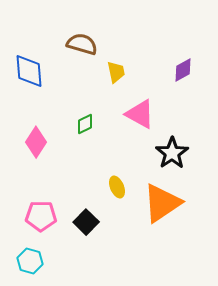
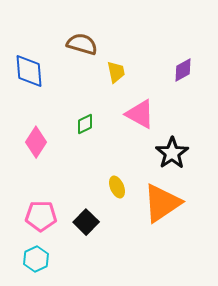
cyan hexagon: moved 6 px right, 2 px up; rotated 20 degrees clockwise
